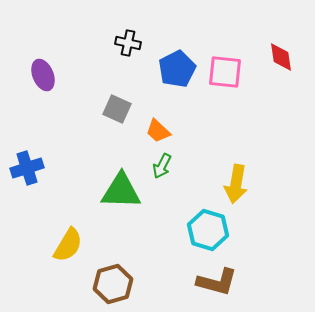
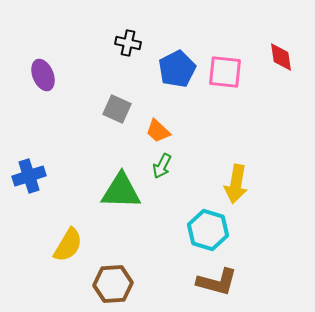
blue cross: moved 2 px right, 8 px down
brown hexagon: rotated 12 degrees clockwise
